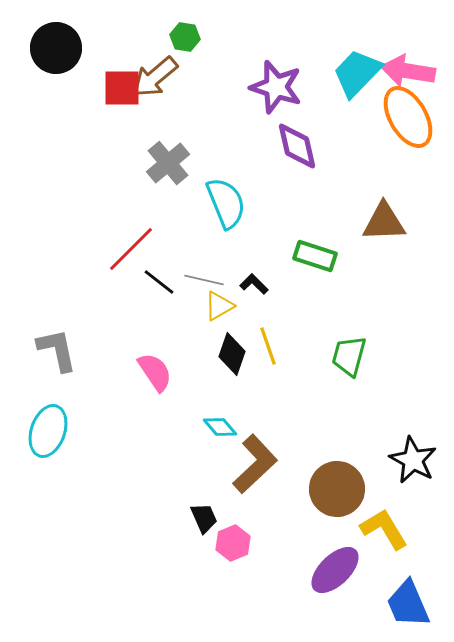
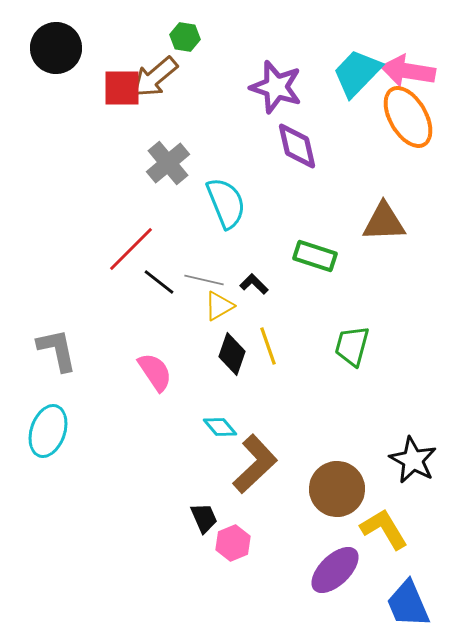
green trapezoid: moved 3 px right, 10 px up
